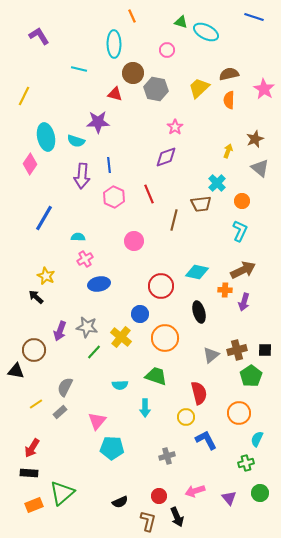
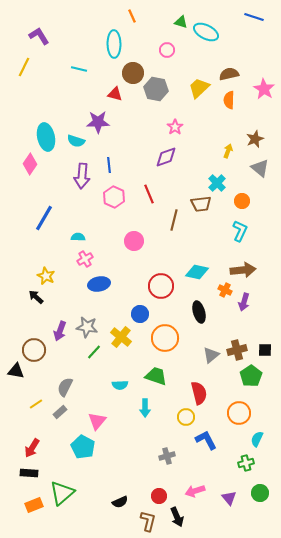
yellow line at (24, 96): moved 29 px up
brown arrow at (243, 270): rotated 20 degrees clockwise
orange cross at (225, 290): rotated 24 degrees clockwise
cyan pentagon at (112, 448): moved 29 px left, 1 px up; rotated 25 degrees clockwise
